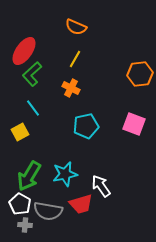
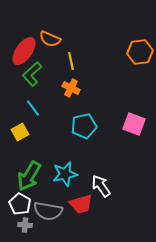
orange semicircle: moved 26 px left, 12 px down
yellow line: moved 4 px left, 2 px down; rotated 42 degrees counterclockwise
orange hexagon: moved 22 px up
cyan pentagon: moved 2 px left
